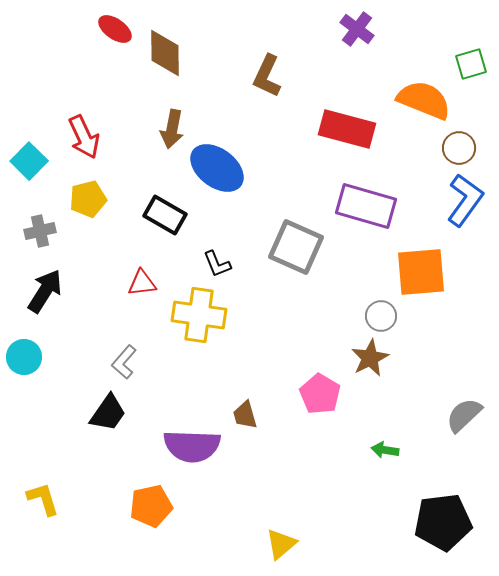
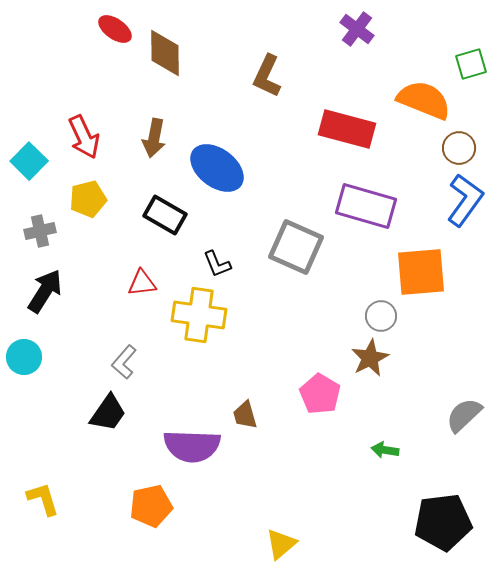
brown arrow: moved 18 px left, 9 px down
